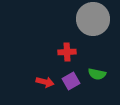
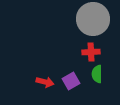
red cross: moved 24 px right
green semicircle: rotated 78 degrees clockwise
